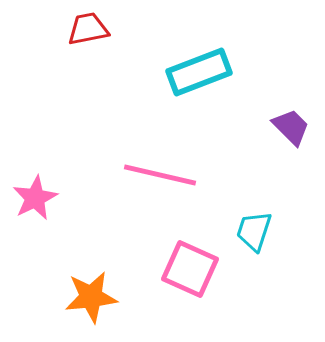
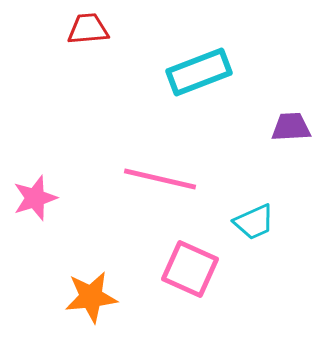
red trapezoid: rotated 6 degrees clockwise
purple trapezoid: rotated 48 degrees counterclockwise
pink line: moved 4 px down
pink star: rotated 9 degrees clockwise
cyan trapezoid: moved 9 px up; rotated 132 degrees counterclockwise
